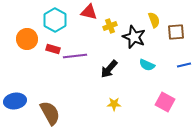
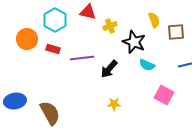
red triangle: moved 1 px left
black star: moved 5 px down
purple line: moved 7 px right, 2 px down
blue line: moved 1 px right
pink square: moved 1 px left, 7 px up
